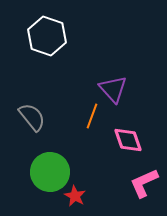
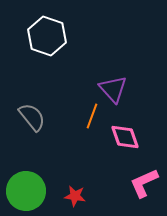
pink diamond: moved 3 px left, 3 px up
green circle: moved 24 px left, 19 px down
red star: rotated 20 degrees counterclockwise
